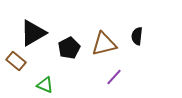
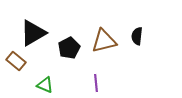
brown triangle: moved 3 px up
purple line: moved 18 px left, 6 px down; rotated 48 degrees counterclockwise
